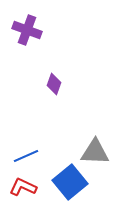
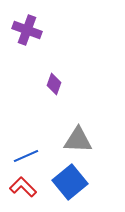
gray triangle: moved 17 px left, 12 px up
red L-shape: rotated 20 degrees clockwise
